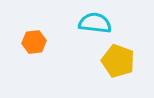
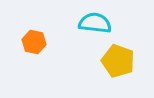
orange hexagon: rotated 20 degrees clockwise
